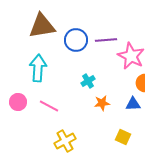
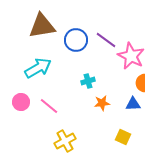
purple line: rotated 40 degrees clockwise
cyan arrow: rotated 56 degrees clockwise
cyan cross: rotated 16 degrees clockwise
pink circle: moved 3 px right
pink line: rotated 12 degrees clockwise
